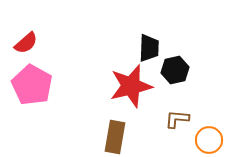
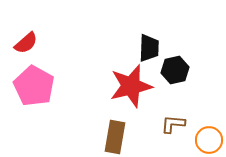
pink pentagon: moved 2 px right, 1 px down
brown L-shape: moved 4 px left, 5 px down
